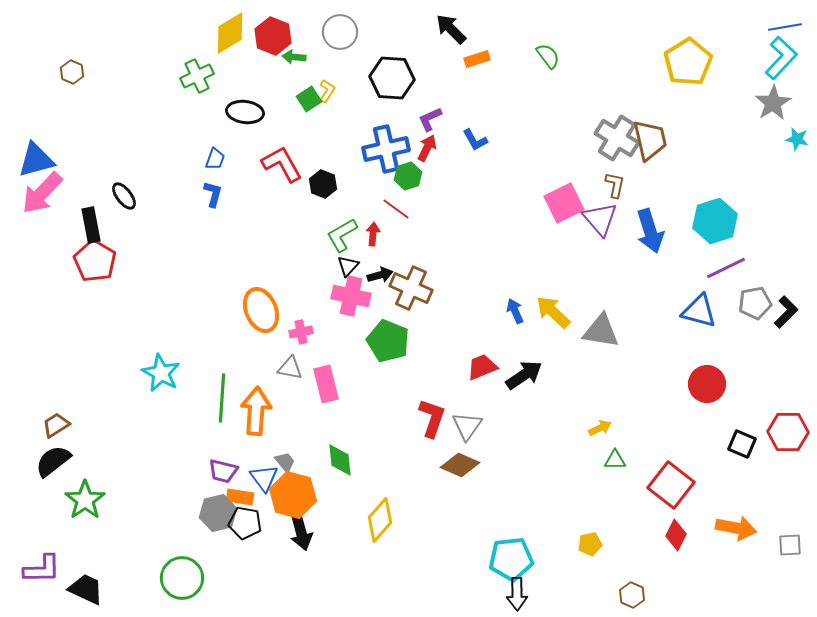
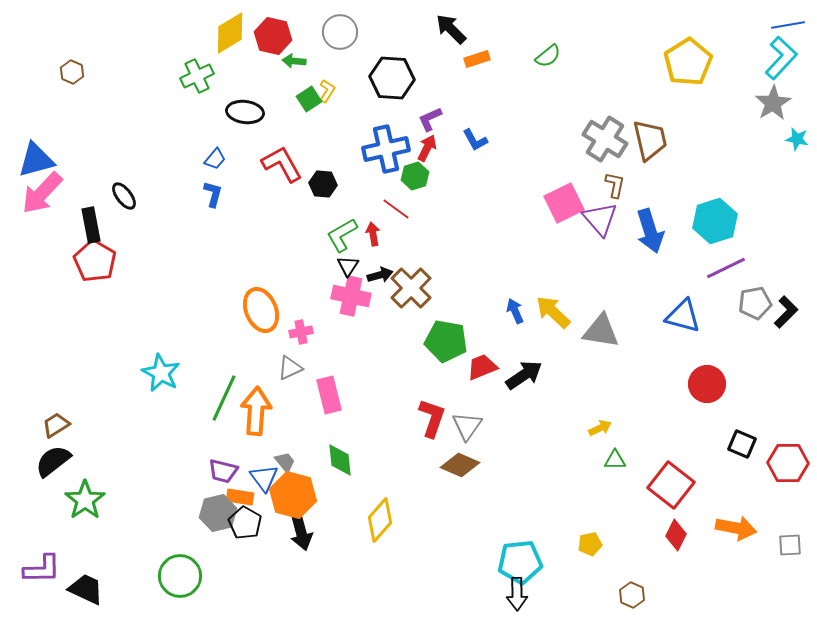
blue line at (785, 27): moved 3 px right, 2 px up
red hexagon at (273, 36): rotated 9 degrees counterclockwise
green semicircle at (548, 56): rotated 88 degrees clockwise
green arrow at (294, 57): moved 4 px down
gray cross at (617, 138): moved 12 px left, 1 px down
blue trapezoid at (215, 159): rotated 20 degrees clockwise
green hexagon at (408, 176): moved 7 px right
black hexagon at (323, 184): rotated 16 degrees counterclockwise
red arrow at (373, 234): rotated 15 degrees counterclockwise
black triangle at (348, 266): rotated 10 degrees counterclockwise
brown cross at (411, 288): rotated 21 degrees clockwise
blue triangle at (699, 311): moved 16 px left, 5 px down
green pentagon at (388, 341): moved 58 px right; rotated 12 degrees counterclockwise
gray triangle at (290, 368): rotated 36 degrees counterclockwise
pink rectangle at (326, 384): moved 3 px right, 11 px down
green line at (222, 398): moved 2 px right; rotated 21 degrees clockwise
red hexagon at (788, 432): moved 31 px down
black pentagon at (245, 523): rotated 20 degrees clockwise
cyan pentagon at (511, 559): moved 9 px right, 3 px down
green circle at (182, 578): moved 2 px left, 2 px up
